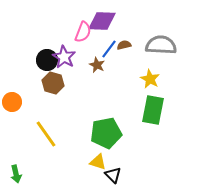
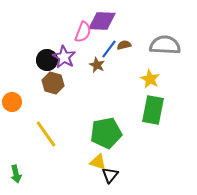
gray semicircle: moved 4 px right
black triangle: moved 3 px left; rotated 24 degrees clockwise
